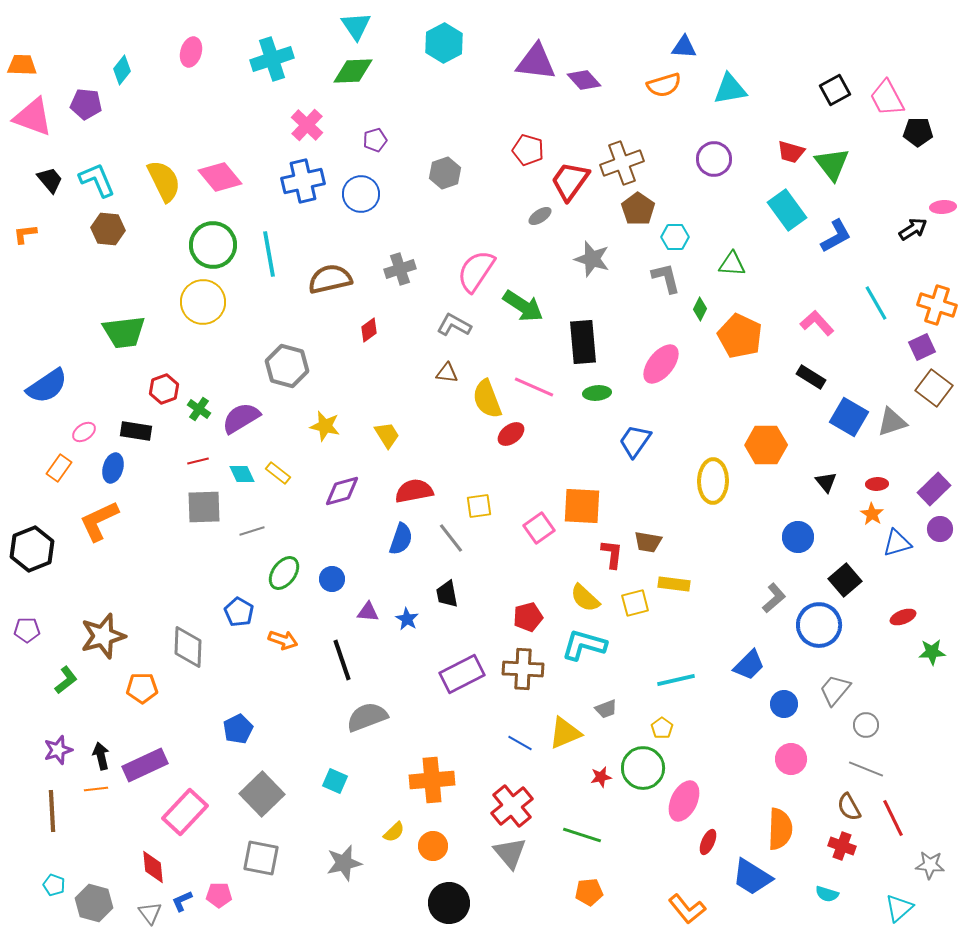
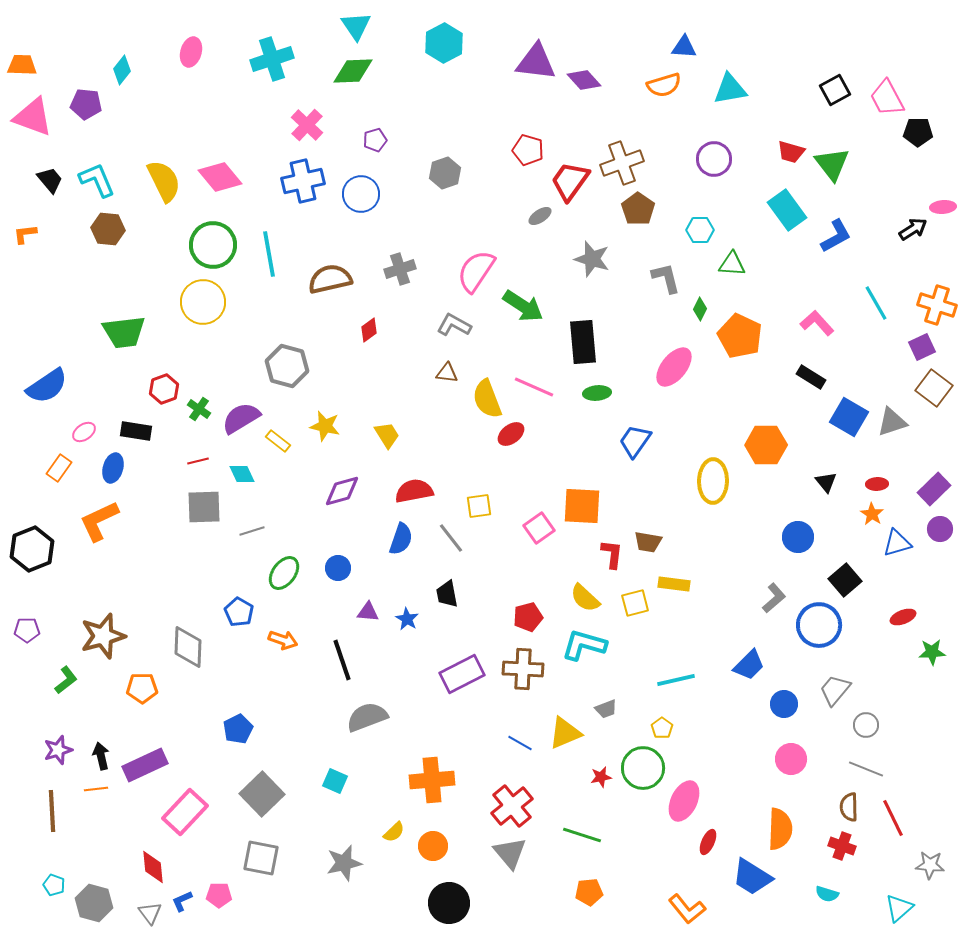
cyan hexagon at (675, 237): moved 25 px right, 7 px up
pink ellipse at (661, 364): moved 13 px right, 3 px down
yellow rectangle at (278, 473): moved 32 px up
blue circle at (332, 579): moved 6 px right, 11 px up
brown semicircle at (849, 807): rotated 28 degrees clockwise
